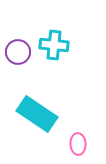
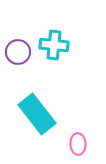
cyan rectangle: rotated 18 degrees clockwise
